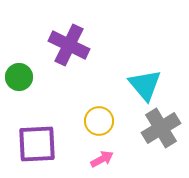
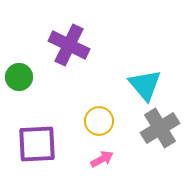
gray cross: moved 1 px left
